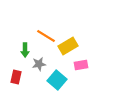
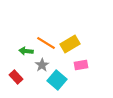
orange line: moved 7 px down
yellow rectangle: moved 2 px right, 2 px up
green arrow: moved 1 px right, 1 px down; rotated 96 degrees clockwise
gray star: moved 3 px right, 1 px down; rotated 24 degrees counterclockwise
red rectangle: rotated 56 degrees counterclockwise
